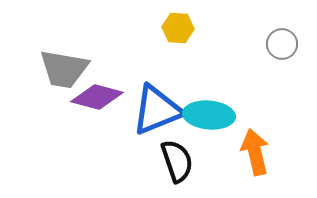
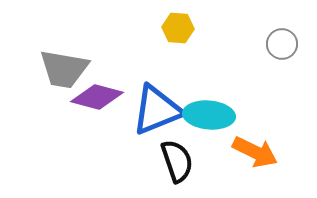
orange arrow: rotated 129 degrees clockwise
